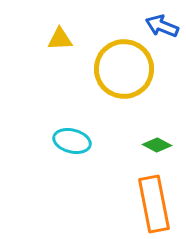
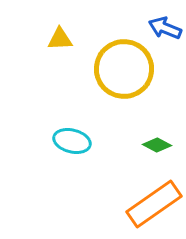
blue arrow: moved 3 px right, 2 px down
orange rectangle: rotated 66 degrees clockwise
